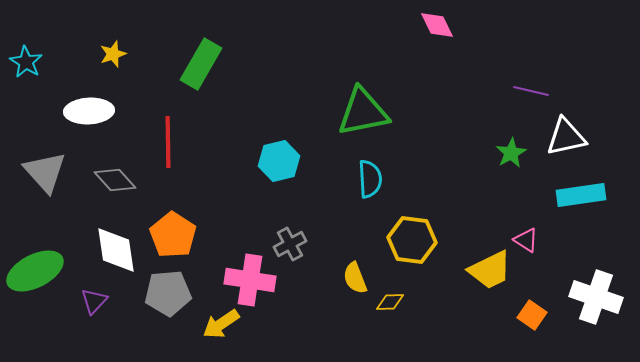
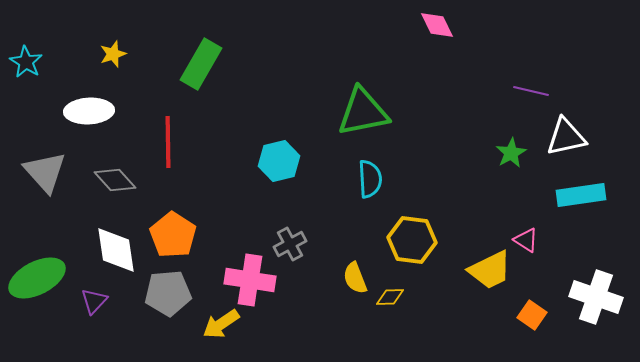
green ellipse: moved 2 px right, 7 px down
yellow diamond: moved 5 px up
